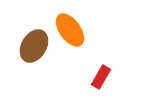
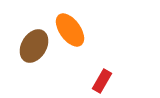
red rectangle: moved 1 px right, 4 px down
